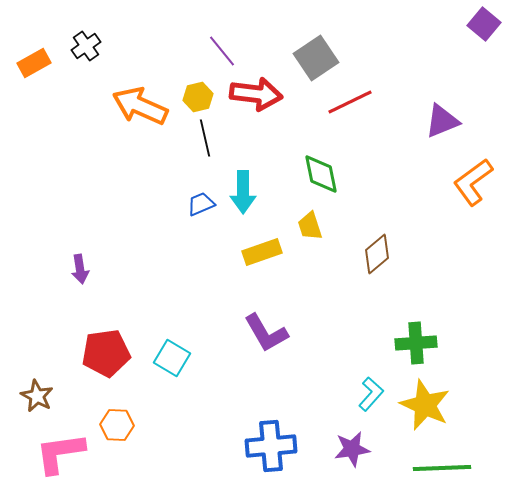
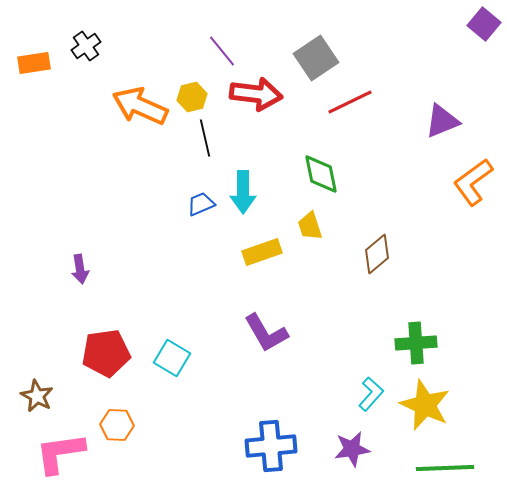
orange rectangle: rotated 20 degrees clockwise
yellow hexagon: moved 6 px left
green line: moved 3 px right
